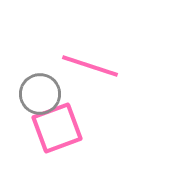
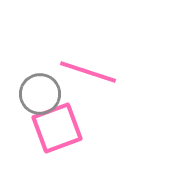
pink line: moved 2 px left, 6 px down
